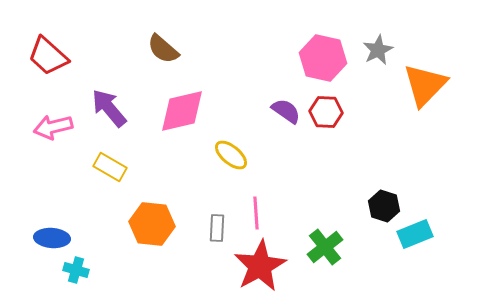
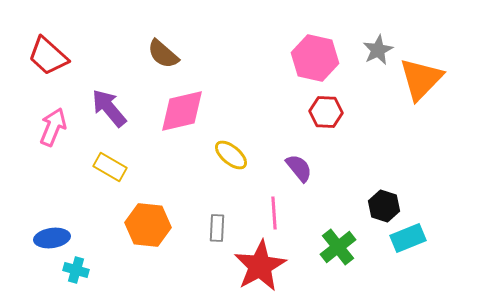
brown semicircle: moved 5 px down
pink hexagon: moved 8 px left
orange triangle: moved 4 px left, 6 px up
purple semicircle: moved 13 px right, 57 px down; rotated 16 degrees clockwise
pink arrow: rotated 126 degrees clockwise
pink line: moved 18 px right
orange hexagon: moved 4 px left, 1 px down
cyan rectangle: moved 7 px left, 4 px down
blue ellipse: rotated 12 degrees counterclockwise
green cross: moved 13 px right
